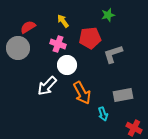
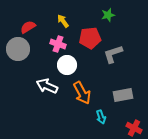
gray circle: moved 1 px down
white arrow: rotated 70 degrees clockwise
cyan arrow: moved 2 px left, 3 px down
